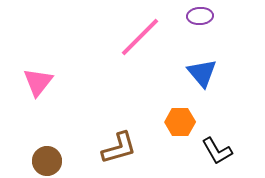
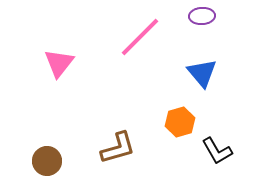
purple ellipse: moved 2 px right
pink triangle: moved 21 px right, 19 px up
orange hexagon: rotated 16 degrees counterclockwise
brown L-shape: moved 1 px left
